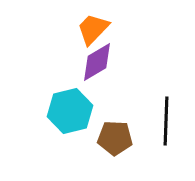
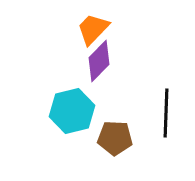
purple diamond: moved 2 px right, 1 px up; rotated 15 degrees counterclockwise
cyan hexagon: moved 2 px right
black line: moved 8 px up
